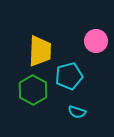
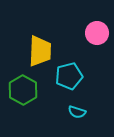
pink circle: moved 1 px right, 8 px up
green hexagon: moved 10 px left
